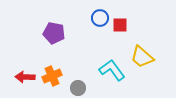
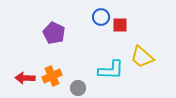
blue circle: moved 1 px right, 1 px up
purple pentagon: rotated 15 degrees clockwise
cyan L-shape: moved 1 px left; rotated 128 degrees clockwise
red arrow: moved 1 px down
